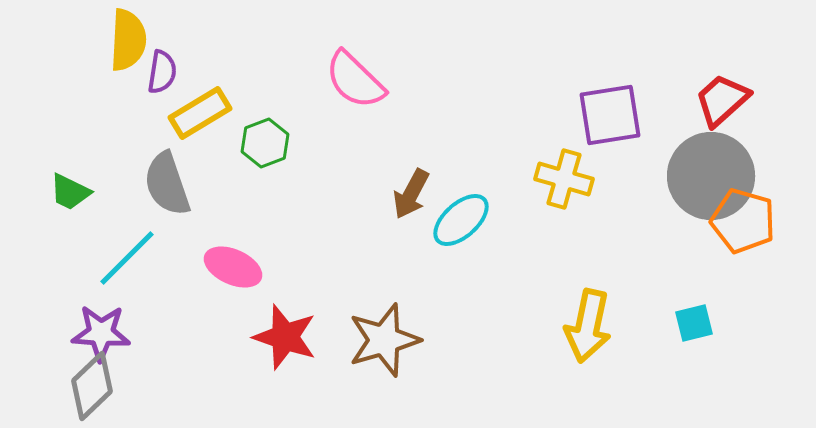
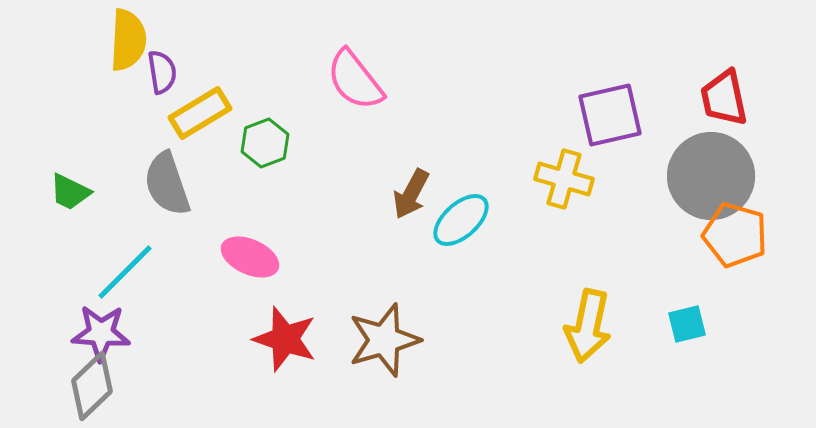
purple semicircle: rotated 18 degrees counterclockwise
pink semicircle: rotated 8 degrees clockwise
red trapezoid: moved 2 px right, 2 px up; rotated 60 degrees counterclockwise
purple square: rotated 4 degrees counterclockwise
orange pentagon: moved 8 px left, 14 px down
cyan line: moved 2 px left, 14 px down
pink ellipse: moved 17 px right, 10 px up
cyan square: moved 7 px left, 1 px down
red star: moved 2 px down
